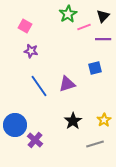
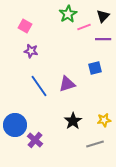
yellow star: rotated 24 degrees clockwise
